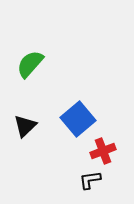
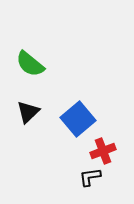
green semicircle: rotated 92 degrees counterclockwise
black triangle: moved 3 px right, 14 px up
black L-shape: moved 3 px up
